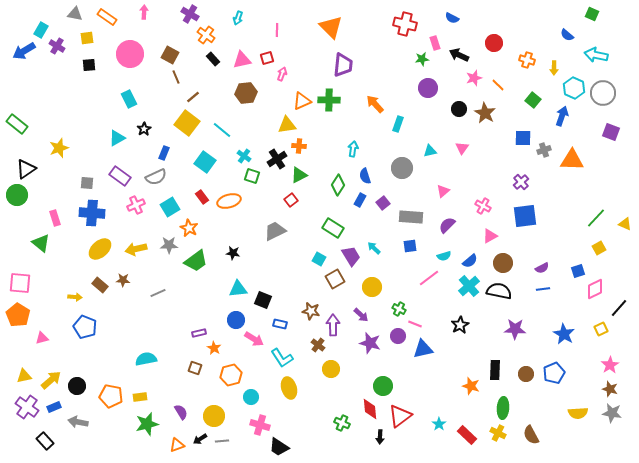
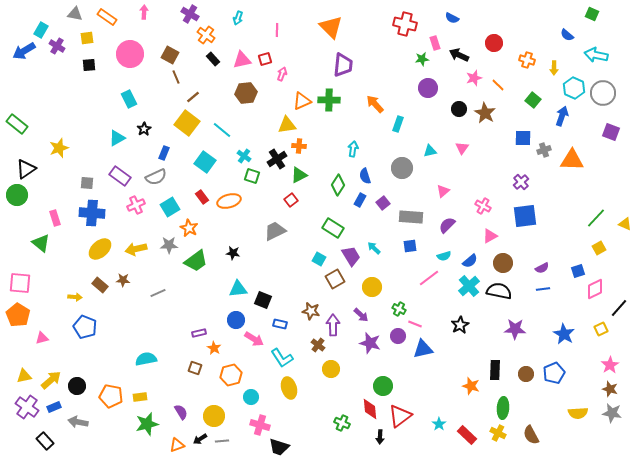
red square at (267, 58): moved 2 px left, 1 px down
black trapezoid at (279, 447): rotated 15 degrees counterclockwise
